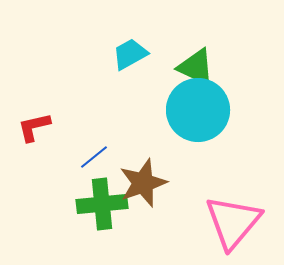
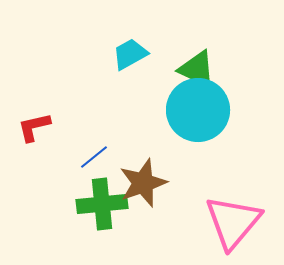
green triangle: moved 1 px right, 2 px down
